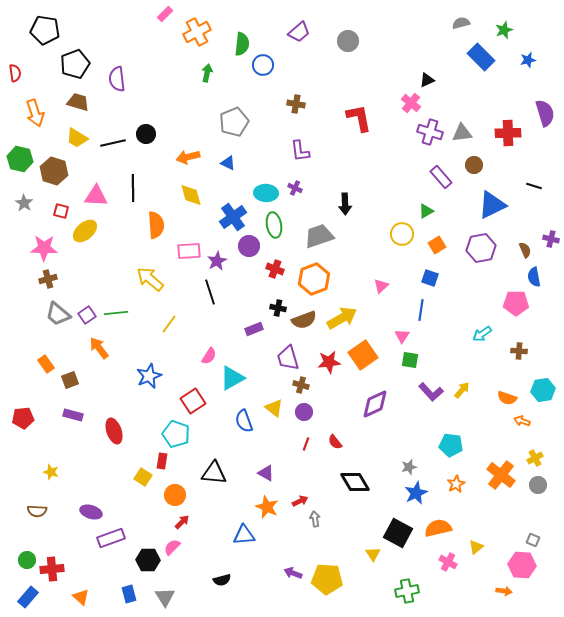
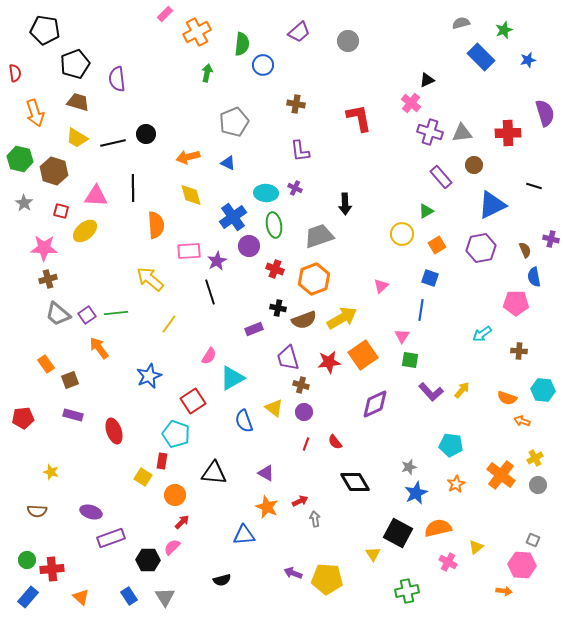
cyan hexagon at (543, 390): rotated 15 degrees clockwise
blue rectangle at (129, 594): moved 2 px down; rotated 18 degrees counterclockwise
